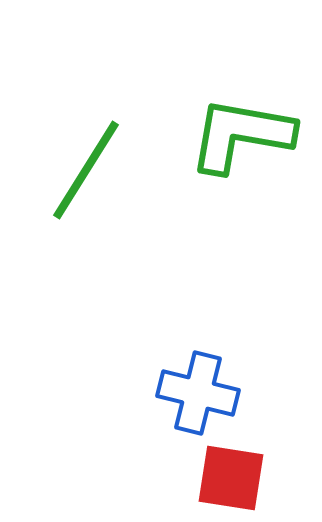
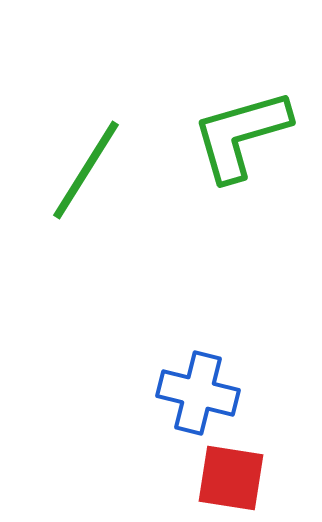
green L-shape: rotated 26 degrees counterclockwise
